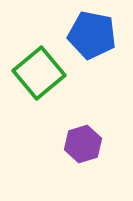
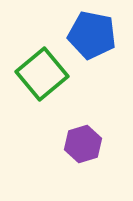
green square: moved 3 px right, 1 px down
